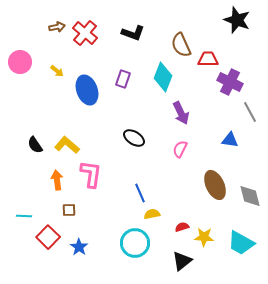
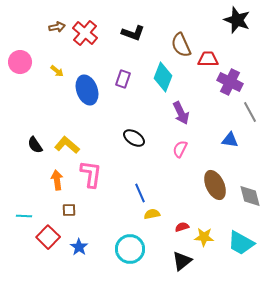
cyan circle: moved 5 px left, 6 px down
